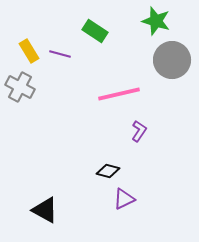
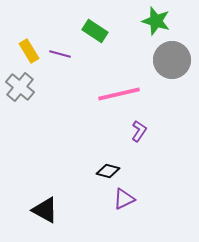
gray cross: rotated 12 degrees clockwise
